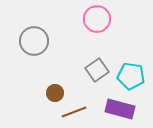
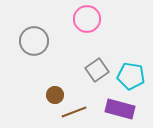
pink circle: moved 10 px left
brown circle: moved 2 px down
